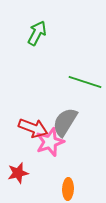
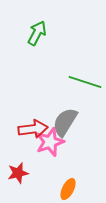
red arrow: moved 1 px down; rotated 28 degrees counterclockwise
orange ellipse: rotated 25 degrees clockwise
